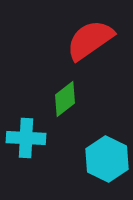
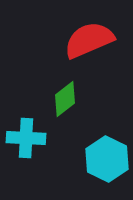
red semicircle: moved 1 px left; rotated 12 degrees clockwise
